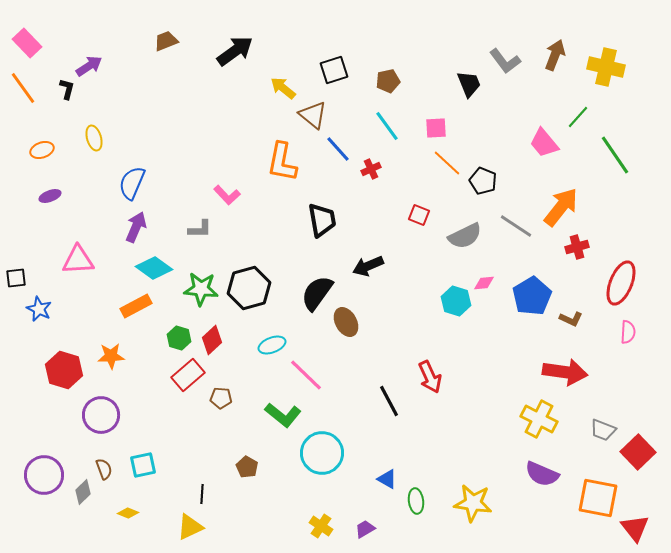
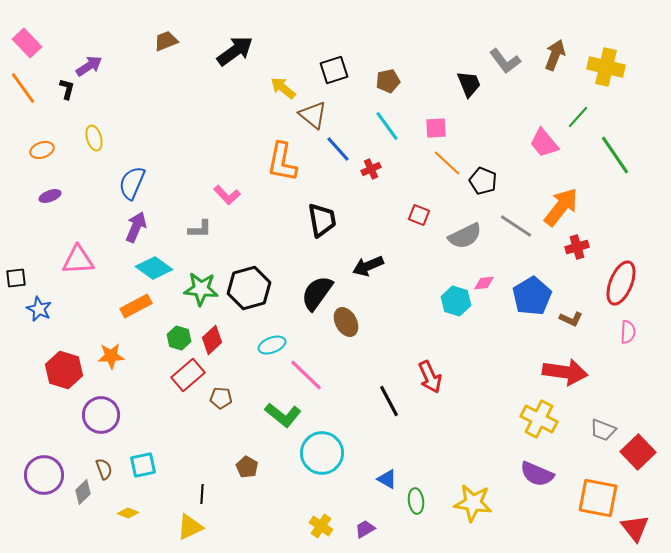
purple semicircle at (542, 474): moved 5 px left
